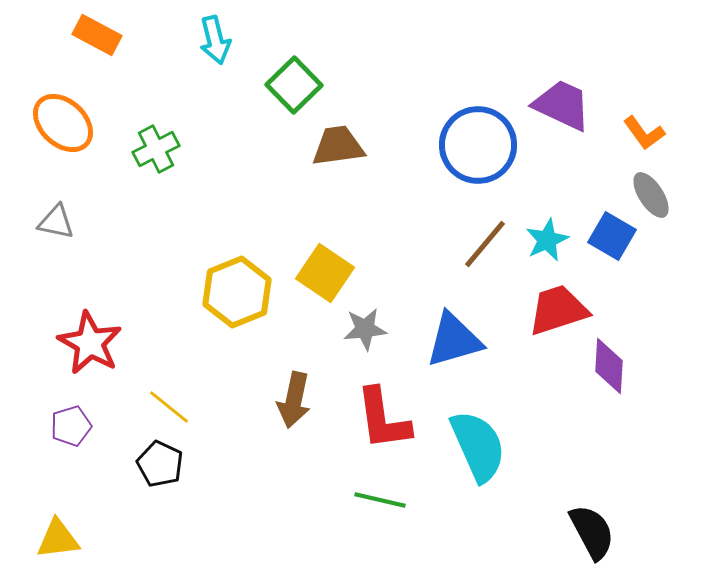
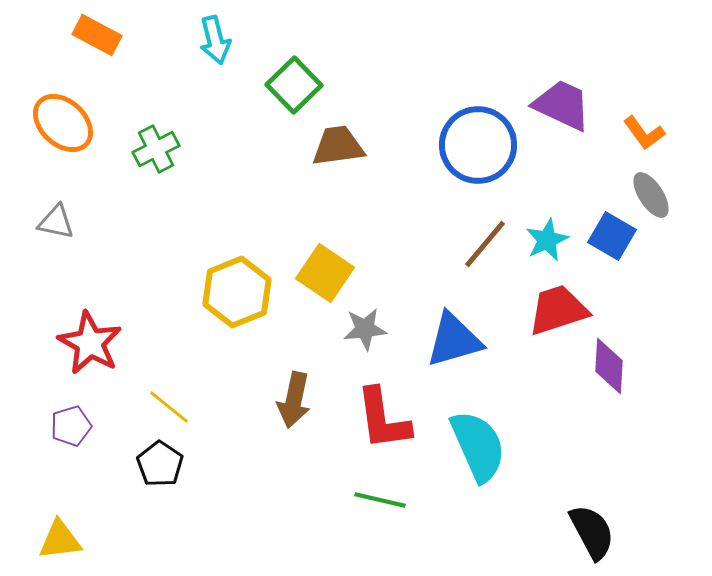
black pentagon: rotated 9 degrees clockwise
yellow triangle: moved 2 px right, 1 px down
